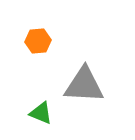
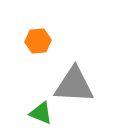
gray triangle: moved 10 px left
